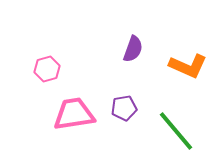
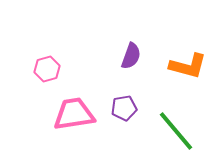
purple semicircle: moved 2 px left, 7 px down
orange L-shape: rotated 9 degrees counterclockwise
